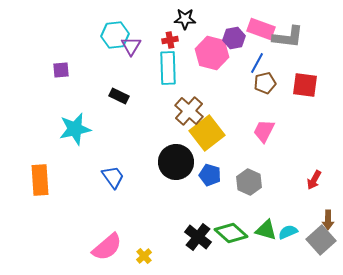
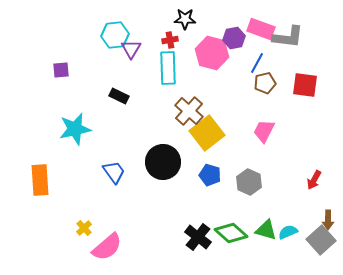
purple triangle: moved 3 px down
black circle: moved 13 px left
blue trapezoid: moved 1 px right, 5 px up
yellow cross: moved 60 px left, 28 px up
